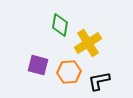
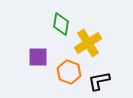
green diamond: moved 1 px right, 1 px up
purple square: moved 8 px up; rotated 15 degrees counterclockwise
orange hexagon: rotated 25 degrees clockwise
